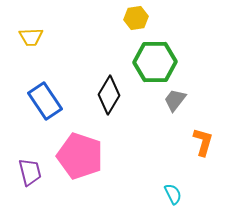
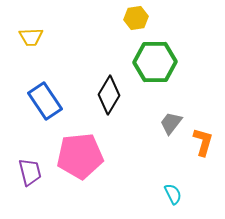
gray trapezoid: moved 4 px left, 23 px down
pink pentagon: rotated 24 degrees counterclockwise
